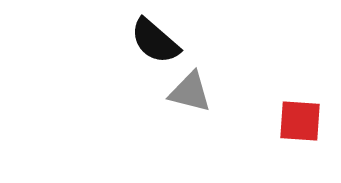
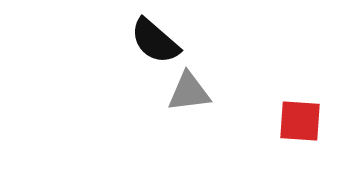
gray triangle: moved 1 px left; rotated 21 degrees counterclockwise
